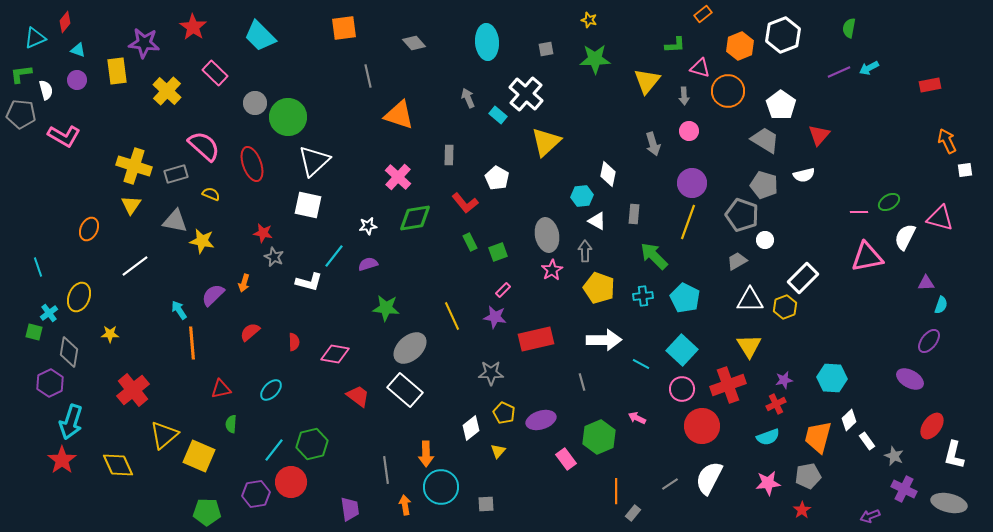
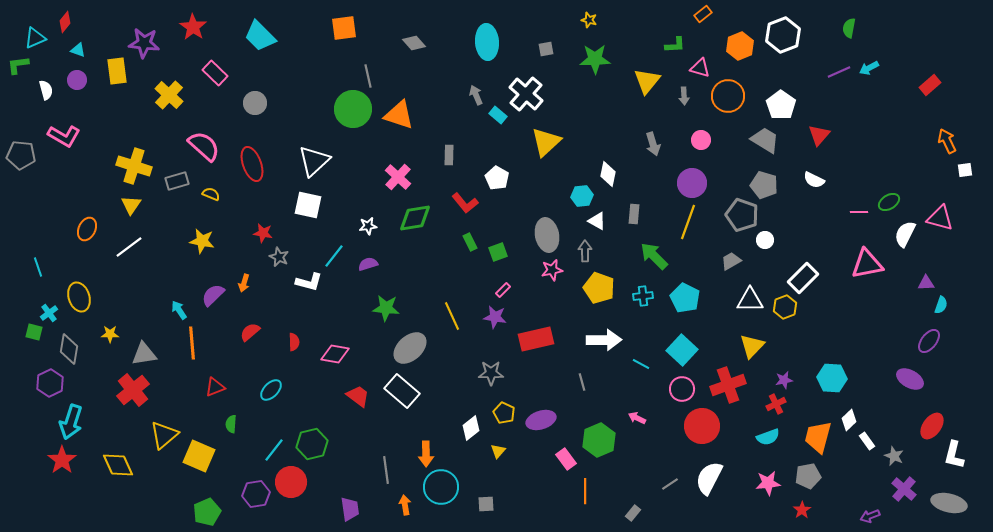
green L-shape at (21, 74): moved 3 px left, 9 px up
red rectangle at (930, 85): rotated 30 degrees counterclockwise
yellow cross at (167, 91): moved 2 px right, 4 px down
orange circle at (728, 91): moved 5 px down
gray arrow at (468, 98): moved 8 px right, 3 px up
gray pentagon at (21, 114): moved 41 px down
green circle at (288, 117): moved 65 px right, 8 px up
pink circle at (689, 131): moved 12 px right, 9 px down
gray rectangle at (176, 174): moved 1 px right, 7 px down
white semicircle at (804, 175): moved 10 px right, 5 px down; rotated 40 degrees clockwise
gray triangle at (175, 221): moved 31 px left, 133 px down; rotated 20 degrees counterclockwise
orange ellipse at (89, 229): moved 2 px left
white semicircle at (905, 237): moved 3 px up
gray star at (274, 257): moved 5 px right
pink triangle at (867, 257): moved 7 px down
gray trapezoid at (737, 261): moved 6 px left
white line at (135, 266): moved 6 px left, 19 px up
pink star at (552, 270): rotated 20 degrees clockwise
yellow ellipse at (79, 297): rotated 40 degrees counterclockwise
yellow triangle at (749, 346): moved 3 px right; rotated 16 degrees clockwise
gray diamond at (69, 352): moved 3 px up
red triangle at (221, 389): moved 6 px left, 2 px up; rotated 10 degrees counterclockwise
white rectangle at (405, 390): moved 3 px left, 1 px down
green hexagon at (599, 437): moved 3 px down
purple cross at (904, 489): rotated 15 degrees clockwise
orange line at (616, 491): moved 31 px left
green pentagon at (207, 512): rotated 24 degrees counterclockwise
